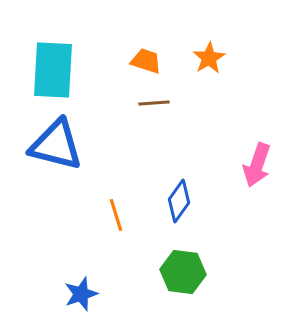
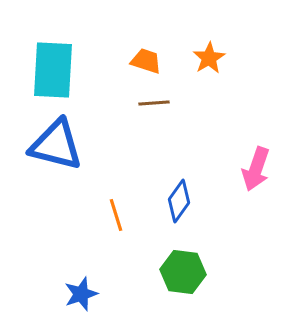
pink arrow: moved 1 px left, 4 px down
